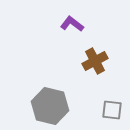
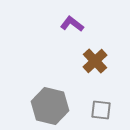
brown cross: rotated 15 degrees counterclockwise
gray square: moved 11 px left
